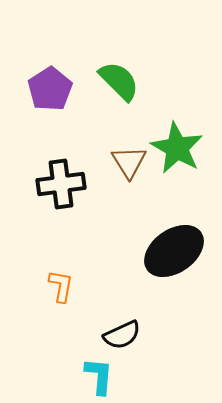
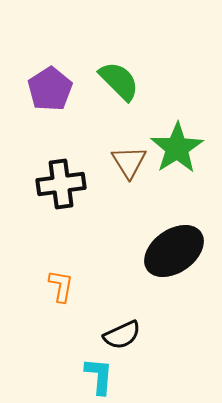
green star: rotated 10 degrees clockwise
